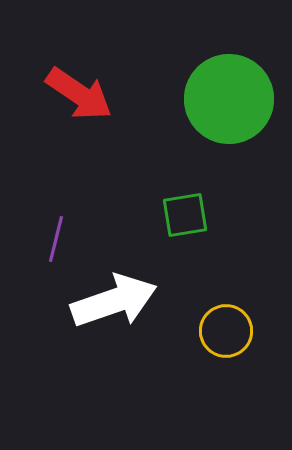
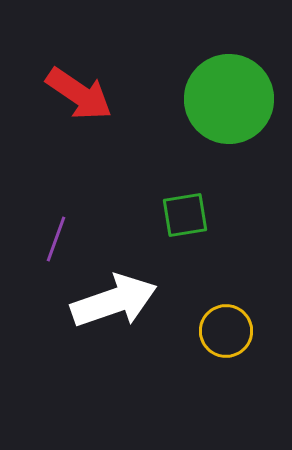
purple line: rotated 6 degrees clockwise
